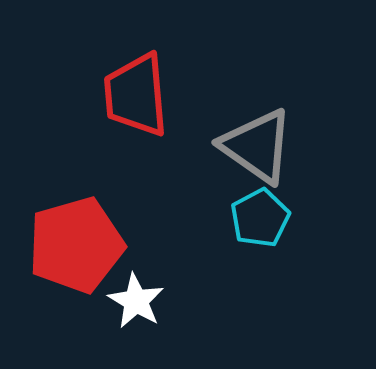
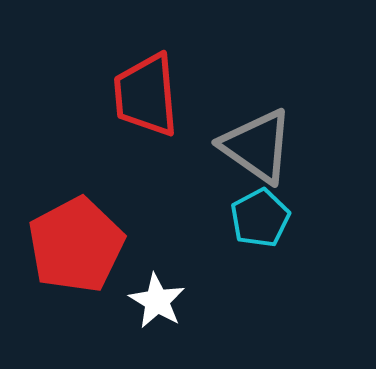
red trapezoid: moved 10 px right
red pentagon: rotated 12 degrees counterclockwise
white star: moved 21 px right
